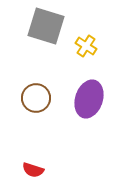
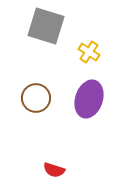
yellow cross: moved 3 px right, 6 px down
red semicircle: moved 21 px right
